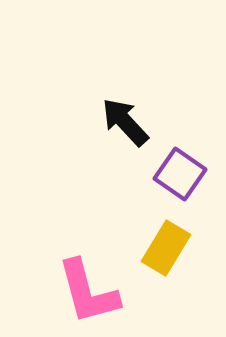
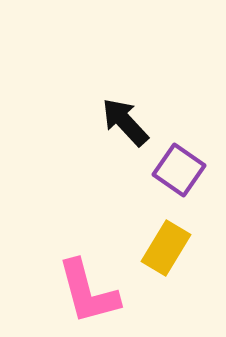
purple square: moved 1 px left, 4 px up
